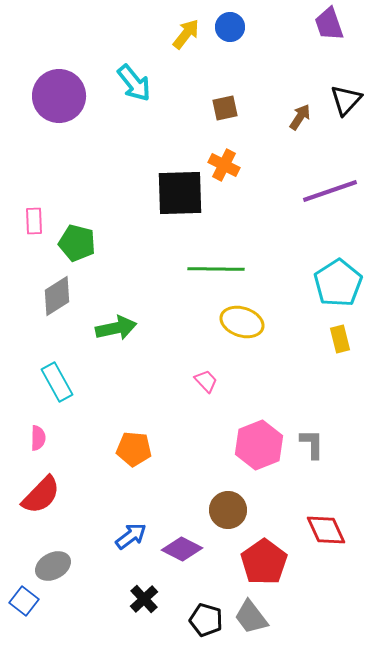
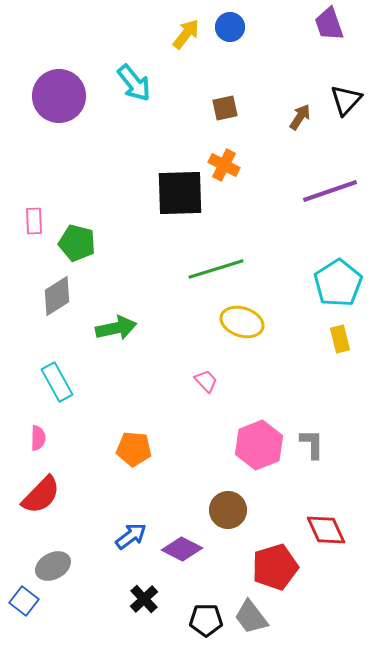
green line: rotated 18 degrees counterclockwise
red pentagon: moved 11 px right, 5 px down; rotated 18 degrees clockwise
black pentagon: rotated 16 degrees counterclockwise
